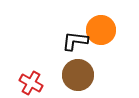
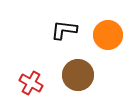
orange circle: moved 7 px right, 5 px down
black L-shape: moved 11 px left, 11 px up
